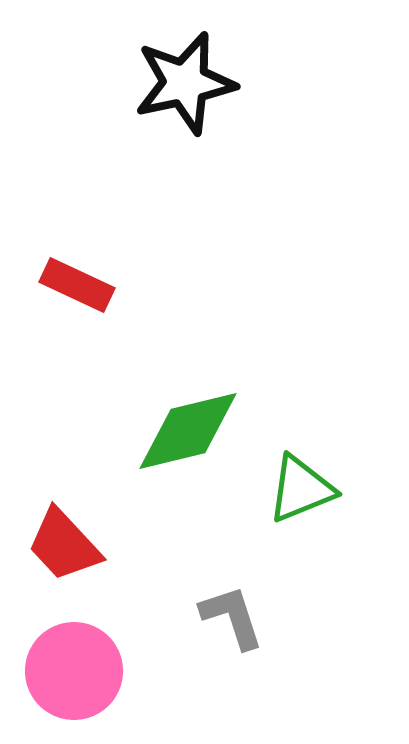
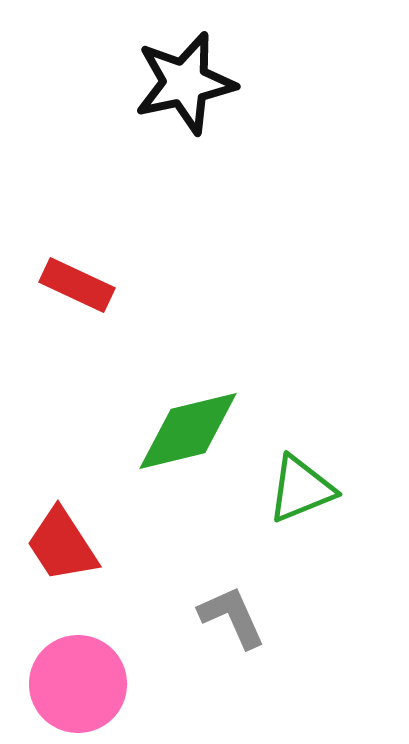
red trapezoid: moved 2 px left; rotated 10 degrees clockwise
gray L-shape: rotated 6 degrees counterclockwise
pink circle: moved 4 px right, 13 px down
